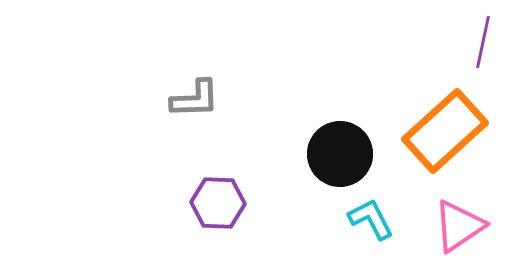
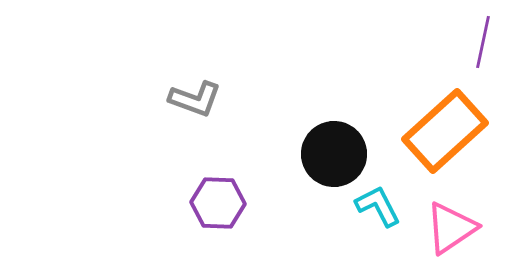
gray L-shape: rotated 22 degrees clockwise
black circle: moved 6 px left
cyan L-shape: moved 7 px right, 13 px up
pink triangle: moved 8 px left, 2 px down
